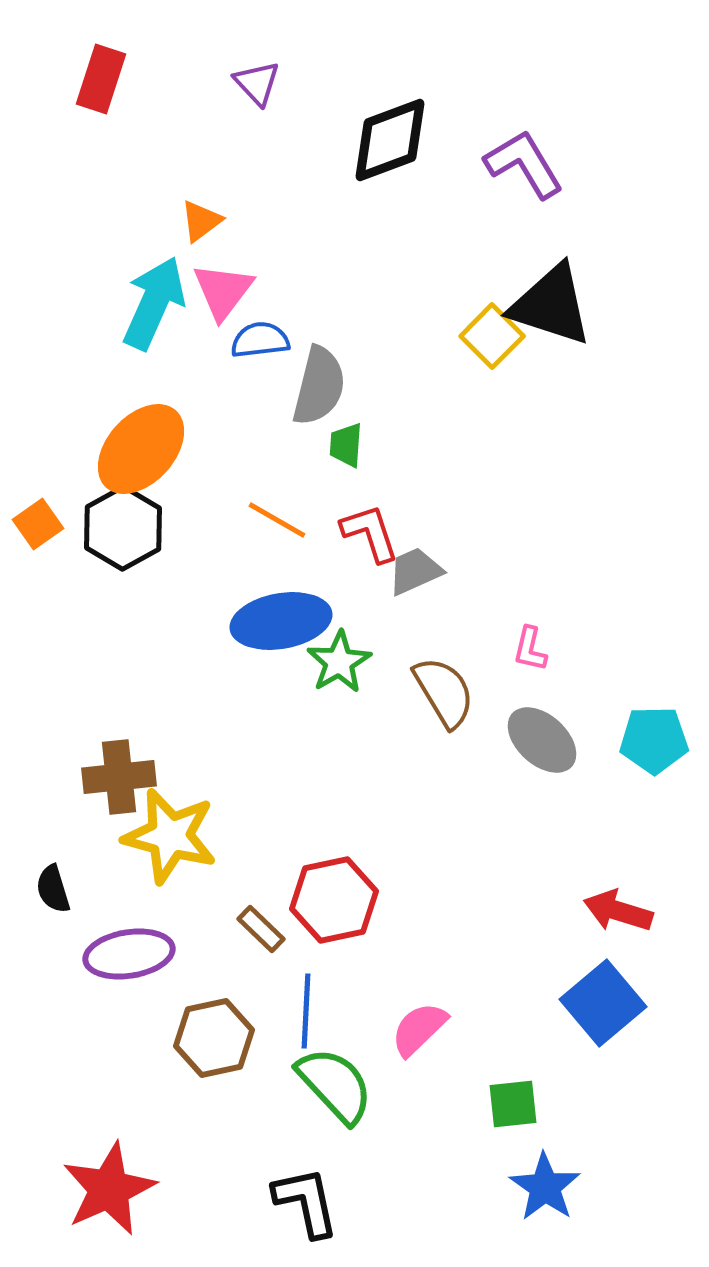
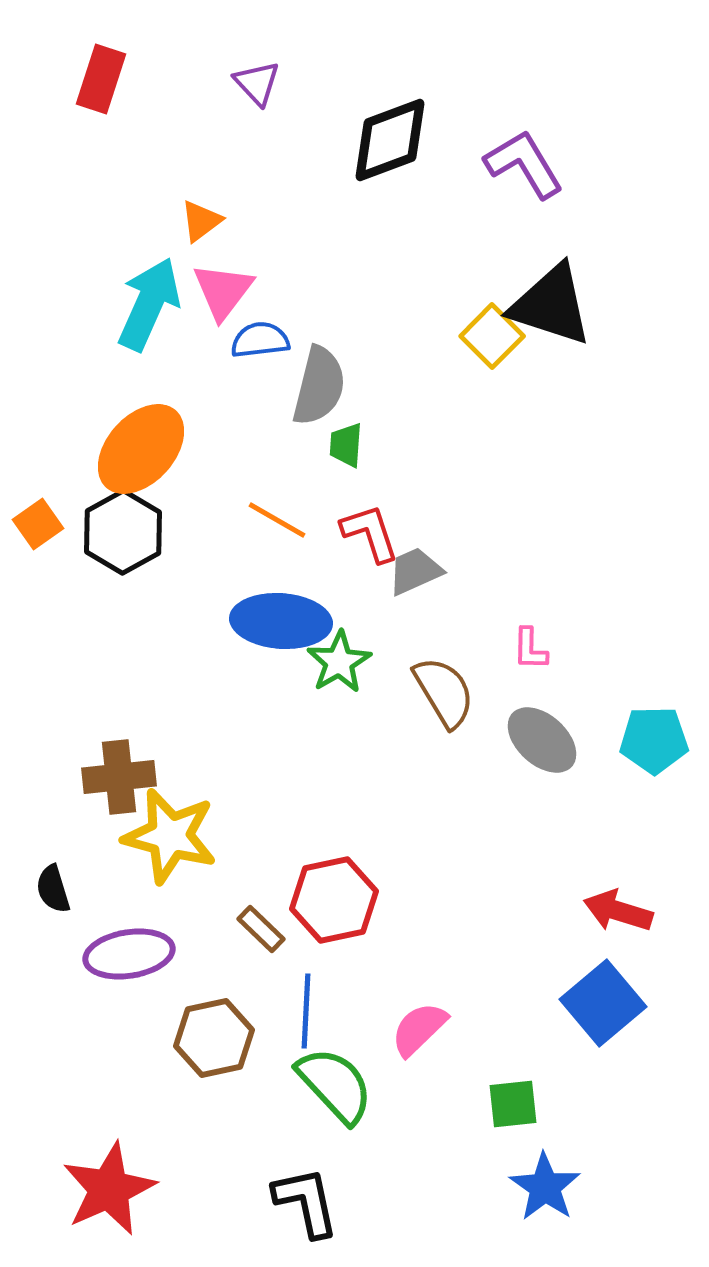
cyan arrow: moved 5 px left, 1 px down
black hexagon: moved 4 px down
blue ellipse: rotated 14 degrees clockwise
pink L-shape: rotated 12 degrees counterclockwise
